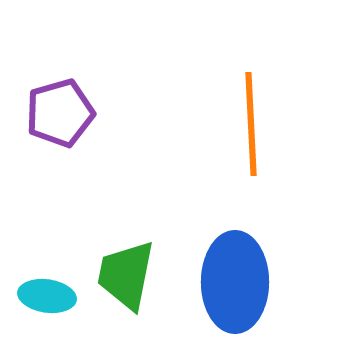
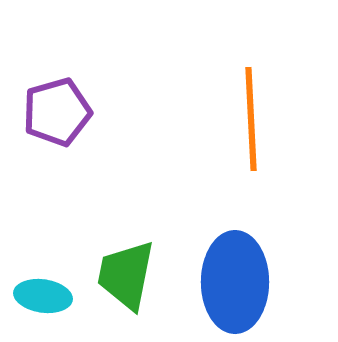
purple pentagon: moved 3 px left, 1 px up
orange line: moved 5 px up
cyan ellipse: moved 4 px left
